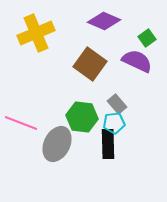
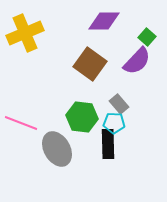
purple diamond: rotated 24 degrees counterclockwise
yellow cross: moved 11 px left
green square: moved 1 px up; rotated 12 degrees counterclockwise
purple semicircle: rotated 108 degrees clockwise
gray rectangle: moved 2 px right
cyan pentagon: rotated 10 degrees clockwise
gray ellipse: moved 5 px down; rotated 56 degrees counterclockwise
